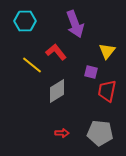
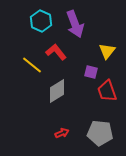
cyan hexagon: moved 16 px right; rotated 25 degrees clockwise
red trapezoid: rotated 30 degrees counterclockwise
red arrow: rotated 24 degrees counterclockwise
